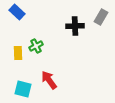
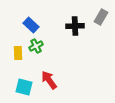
blue rectangle: moved 14 px right, 13 px down
cyan square: moved 1 px right, 2 px up
